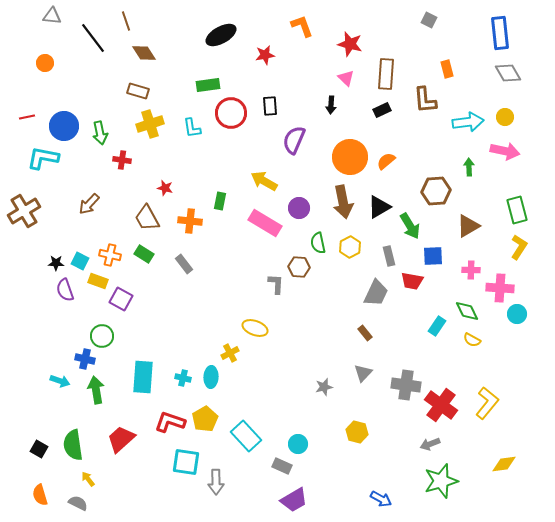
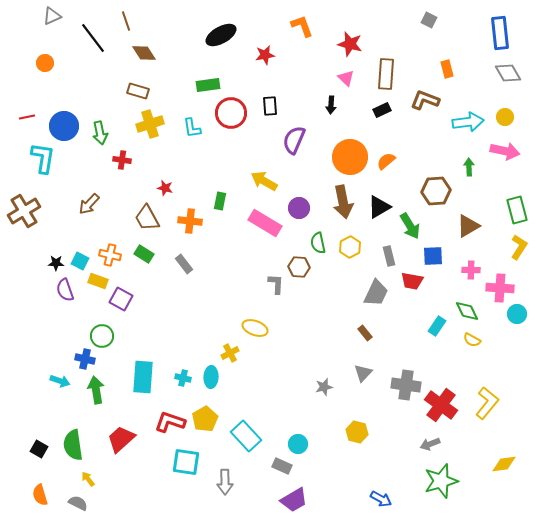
gray triangle at (52, 16): rotated 30 degrees counterclockwise
brown L-shape at (425, 100): rotated 116 degrees clockwise
cyan L-shape at (43, 158): rotated 88 degrees clockwise
gray arrow at (216, 482): moved 9 px right
